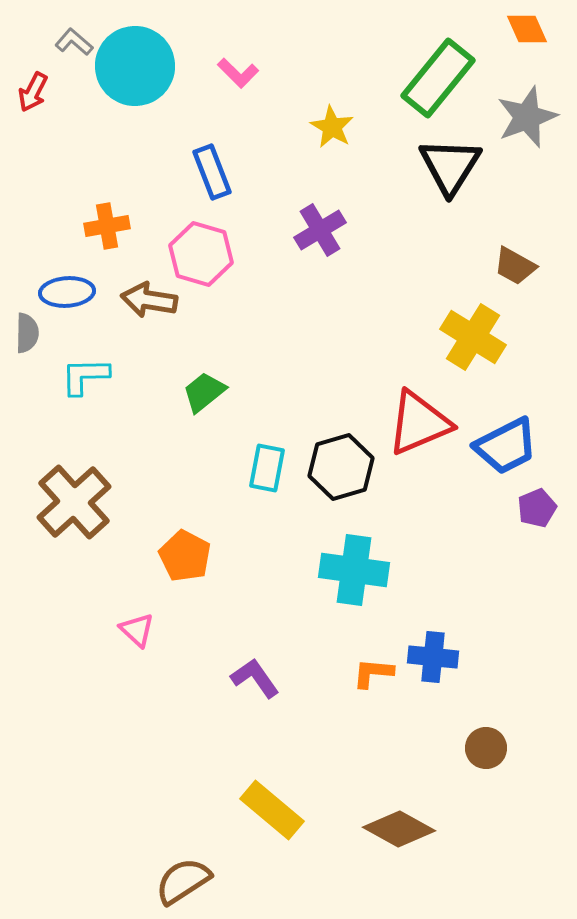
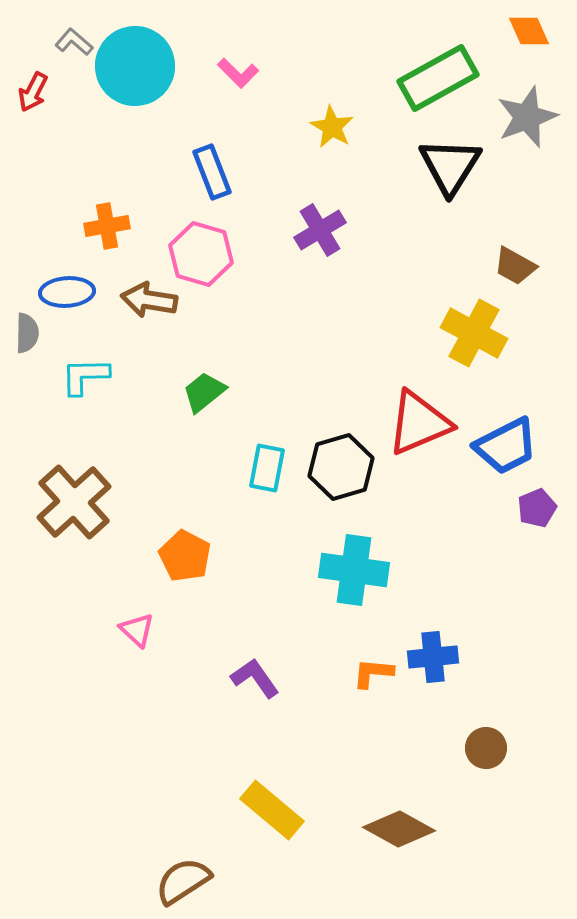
orange diamond: moved 2 px right, 2 px down
green rectangle: rotated 22 degrees clockwise
yellow cross: moved 1 px right, 4 px up; rotated 4 degrees counterclockwise
blue cross: rotated 12 degrees counterclockwise
